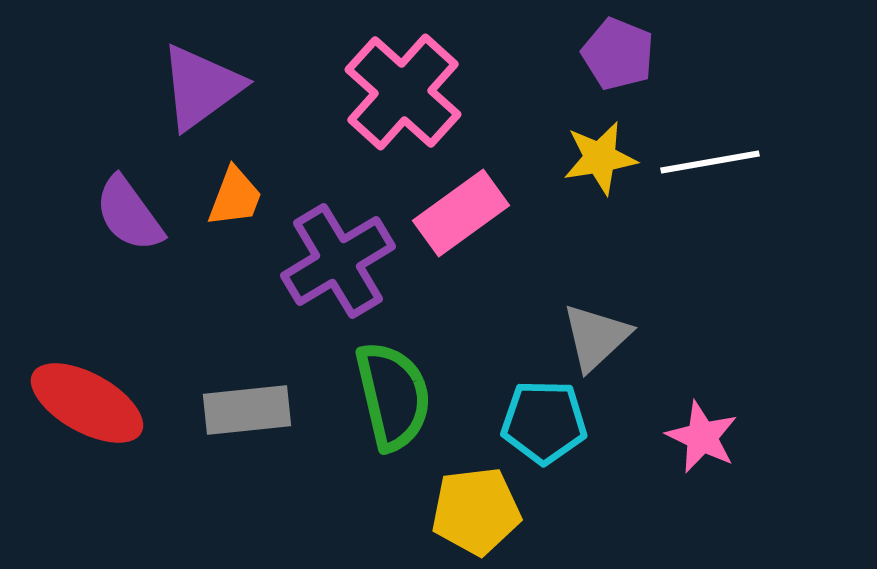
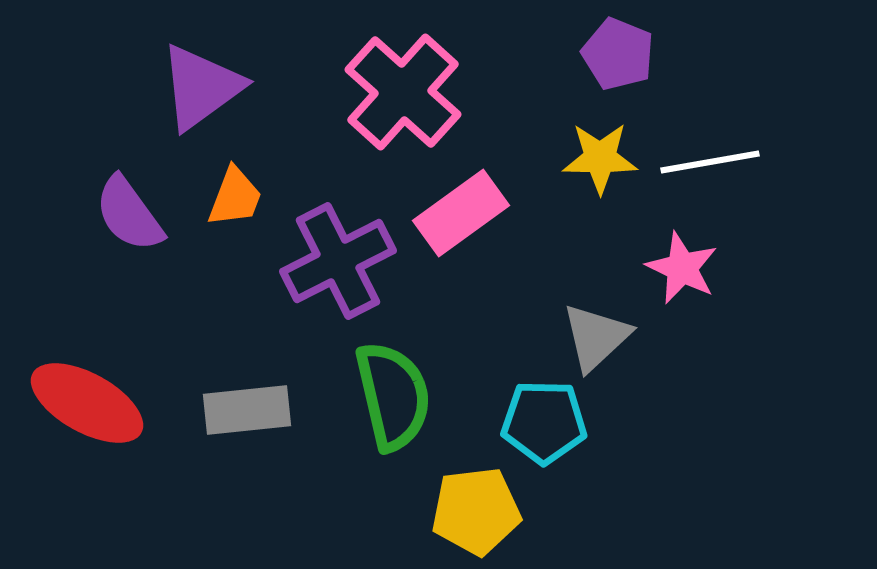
yellow star: rotated 10 degrees clockwise
purple cross: rotated 4 degrees clockwise
pink star: moved 20 px left, 169 px up
